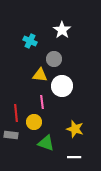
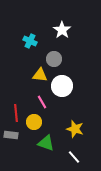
pink line: rotated 24 degrees counterclockwise
white line: rotated 48 degrees clockwise
